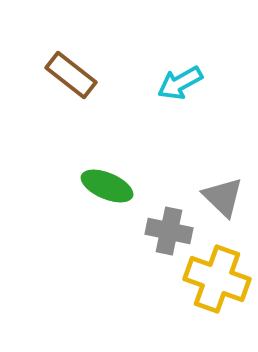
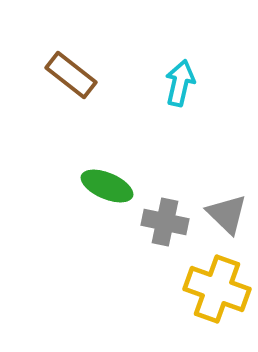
cyan arrow: rotated 132 degrees clockwise
gray triangle: moved 4 px right, 17 px down
gray cross: moved 4 px left, 9 px up
yellow cross: moved 10 px down
